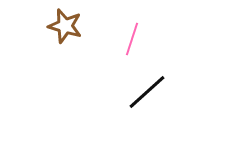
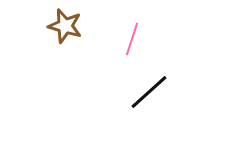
black line: moved 2 px right
